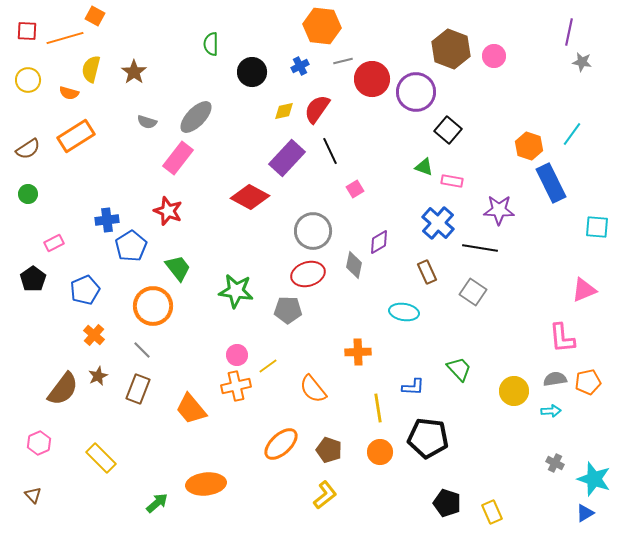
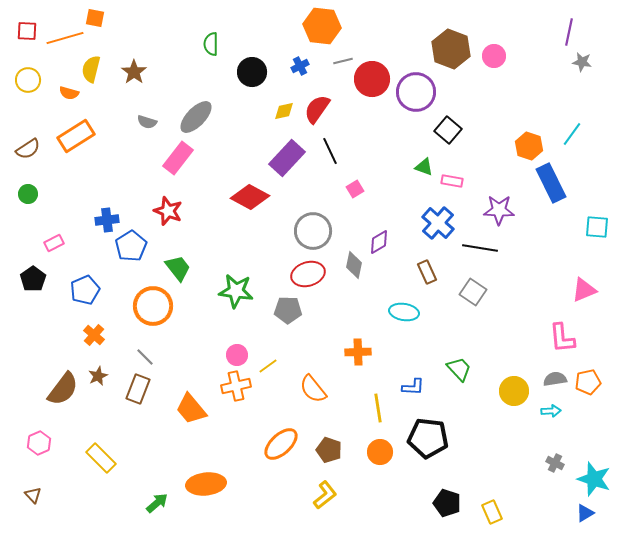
orange square at (95, 16): moved 2 px down; rotated 18 degrees counterclockwise
gray line at (142, 350): moved 3 px right, 7 px down
